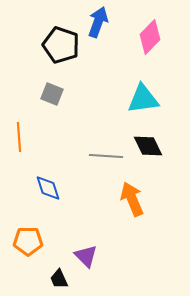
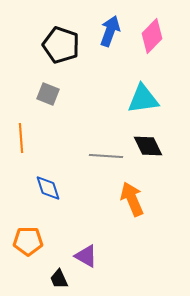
blue arrow: moved 12 px right, 9 px down
pink diamond: moved 2 px right, 1 px up
gray square: moved 4 px left
orange line: moved 2 px right, 1 px down
purple triangle: rotated 15 degrees counterclockwise
